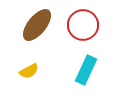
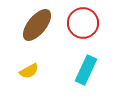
red circle: moved 2 px up
